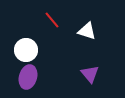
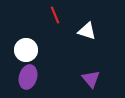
red line: moved 3 px right, 5 px up; rotated 18 degrees clockwise
purple triangle: moved 1 px right, 5 px down
